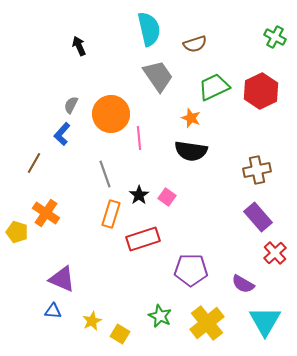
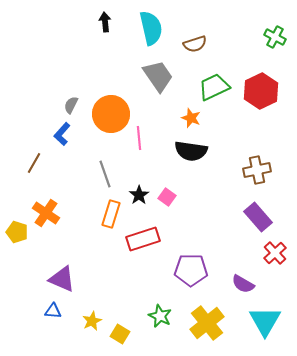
cyan semicircle: moved 2 px right, 1 px up
black arrow: moved 26 px right, 24 px up; rotated 18 degrees clockwise
